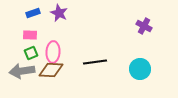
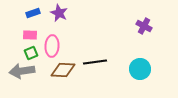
pink ellipse: moved 1 px left, 6 px up
brown diamond: moved 12 px right
